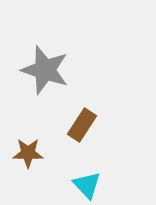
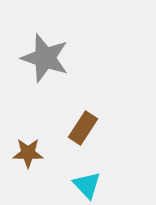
gray star: moved 12 px up
brown rectangle: moved 1 px right, 3 px down
